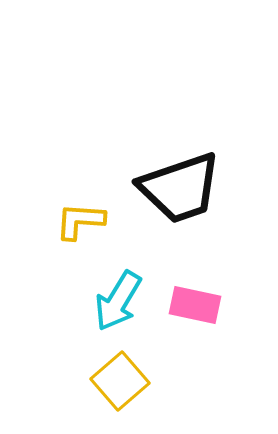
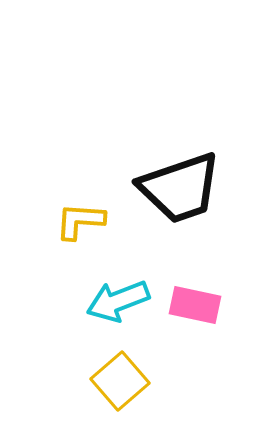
cyan arrow: rotated 38 degrees clockwise
